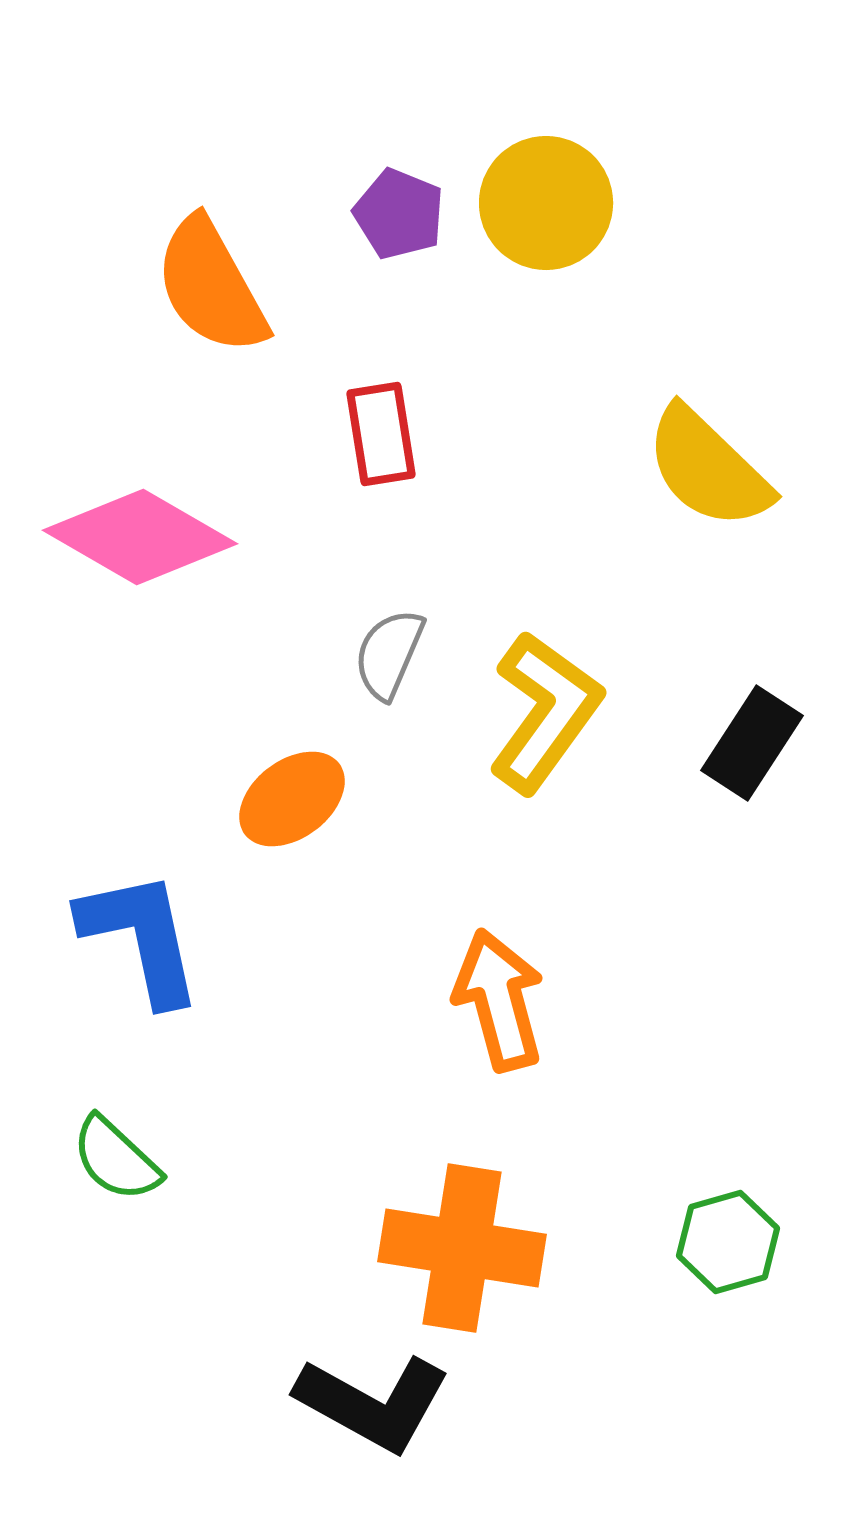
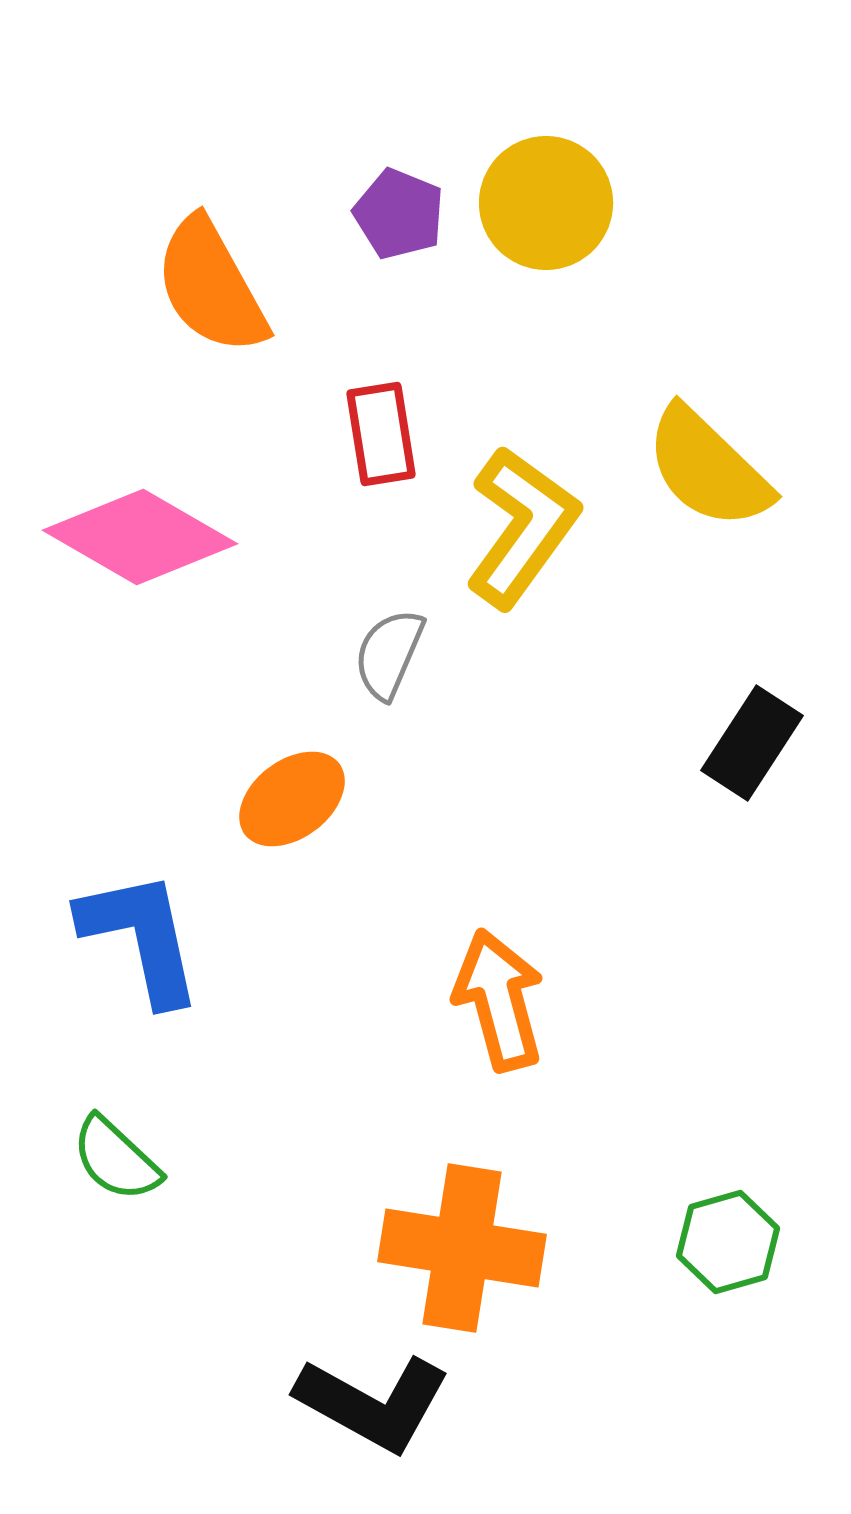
yellow L-shape: moved 23 px left, 185 px up
